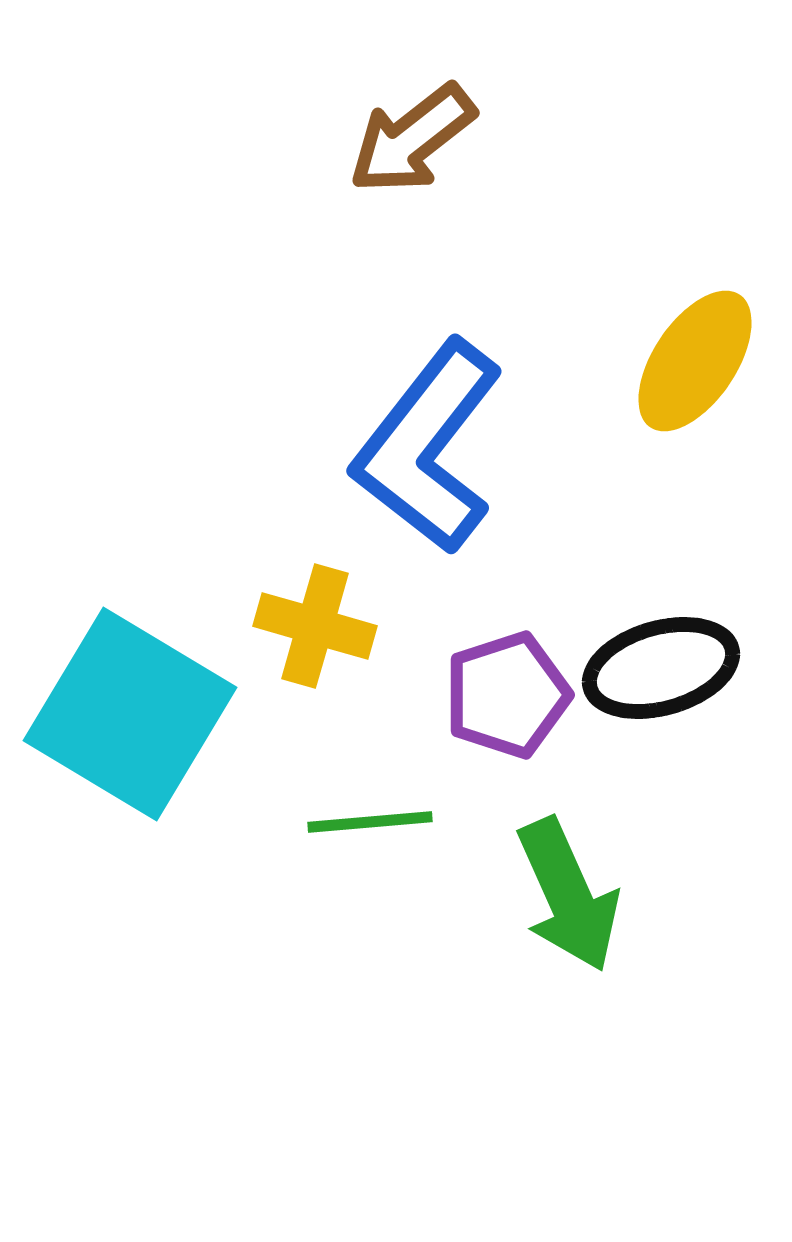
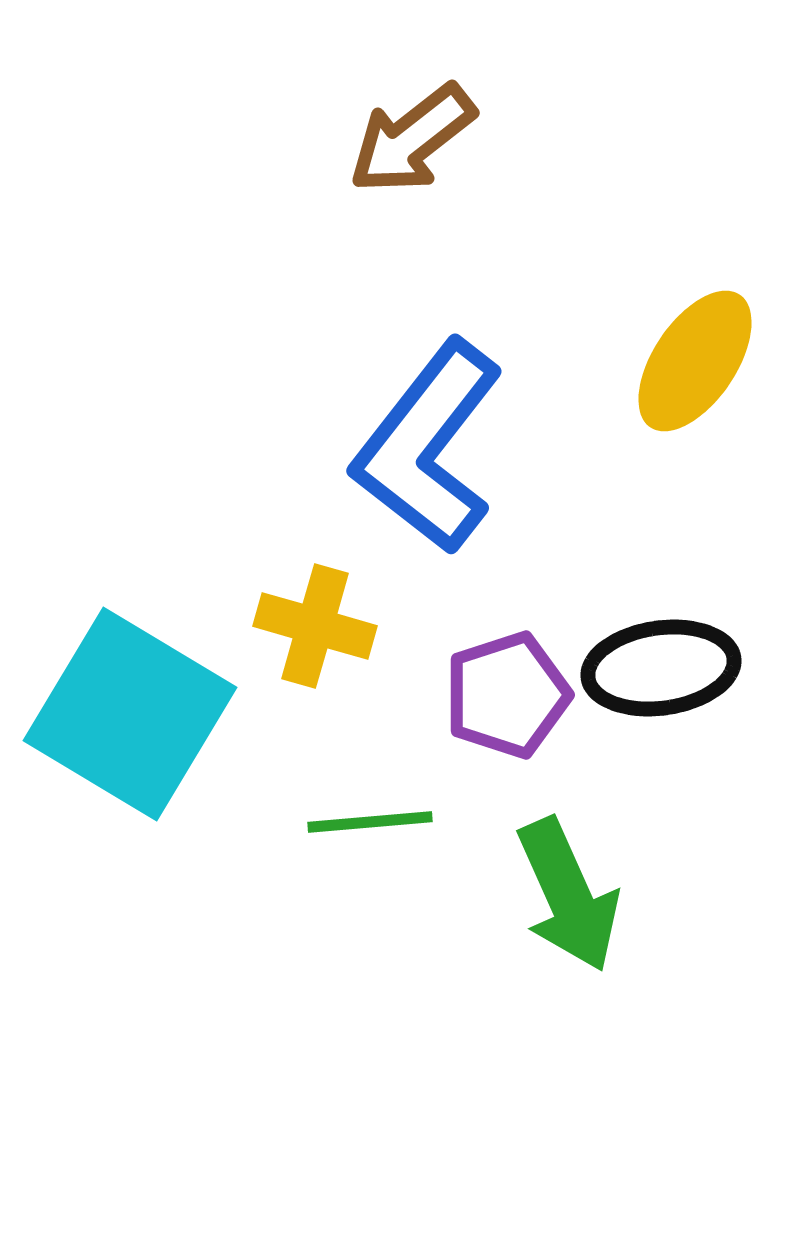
black ellipse: rotated 8 degrees clockwise
